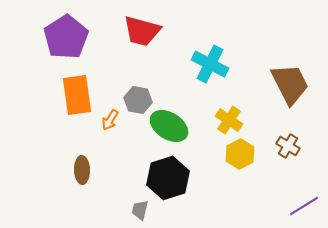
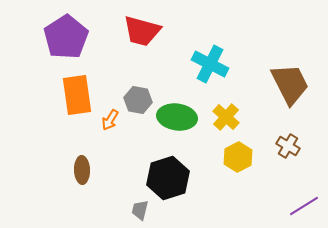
yellow cross: moved 3 px left, 3 px up; rotated 8 degrees clockwise
green ellipse: moved 8 px right, 9 px up; rotated 24 degrees counterclockwise
yellow hexagon: moved 2 px left, 3 px down
